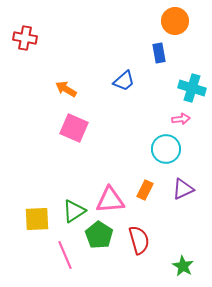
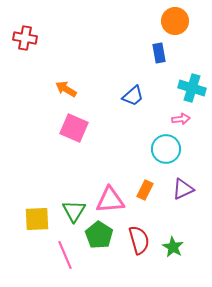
blue trapezoid: moved 9 px right, 15 px down
green triangle: rotated 25 degrees counterclockwise
green star: moved 10 px left, 19 px up
